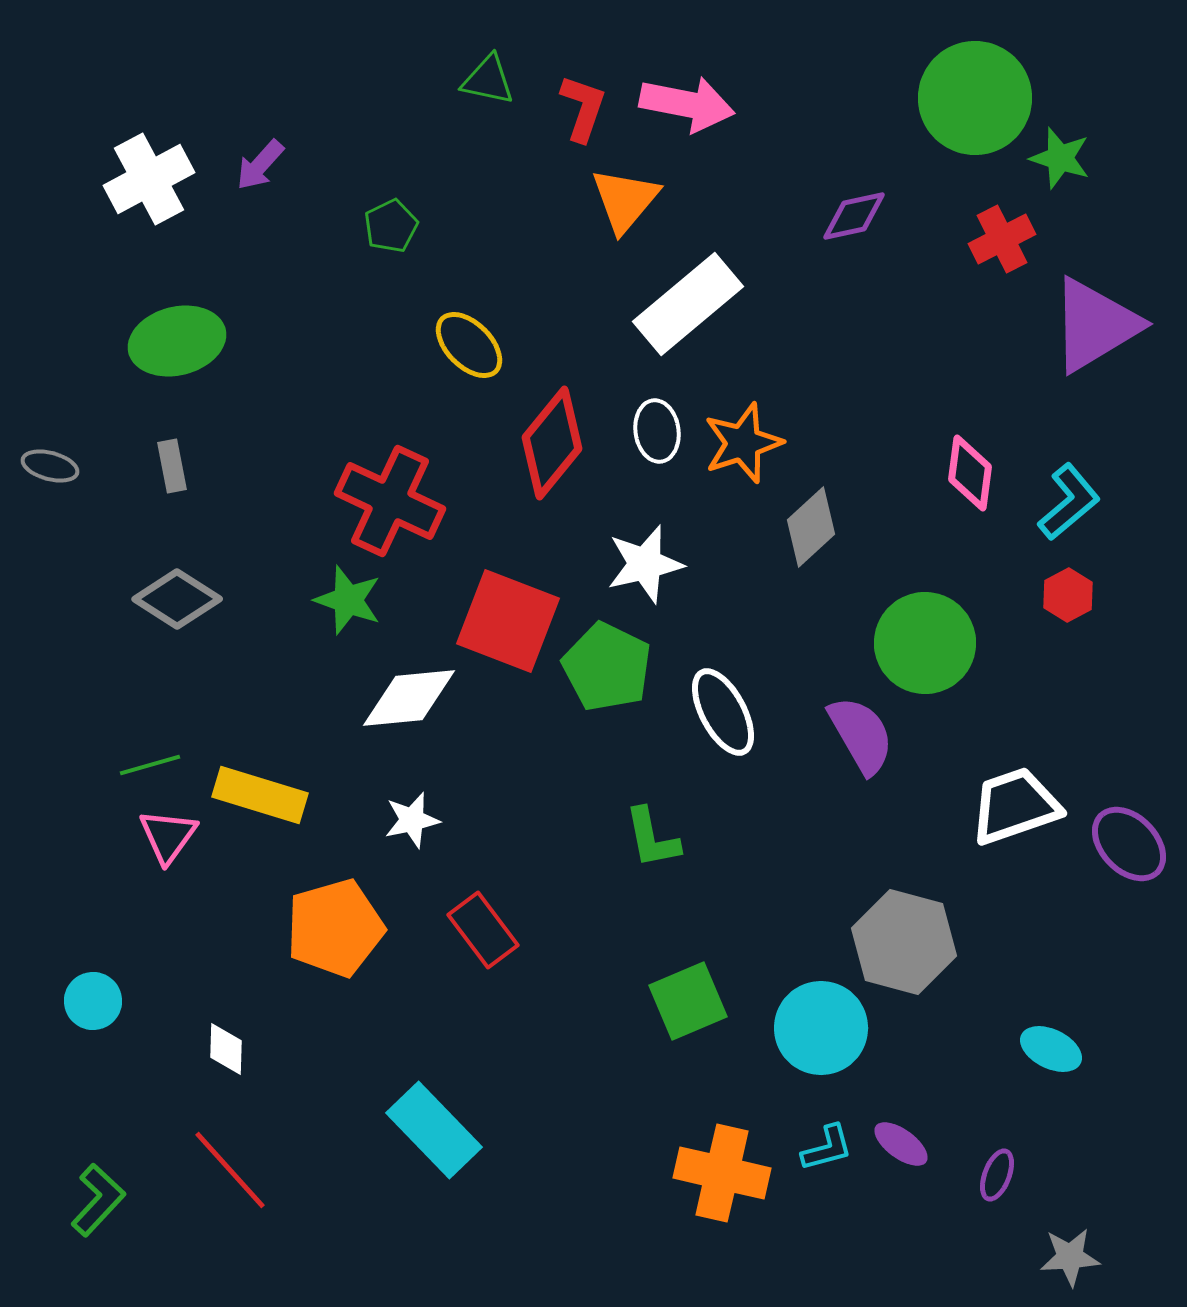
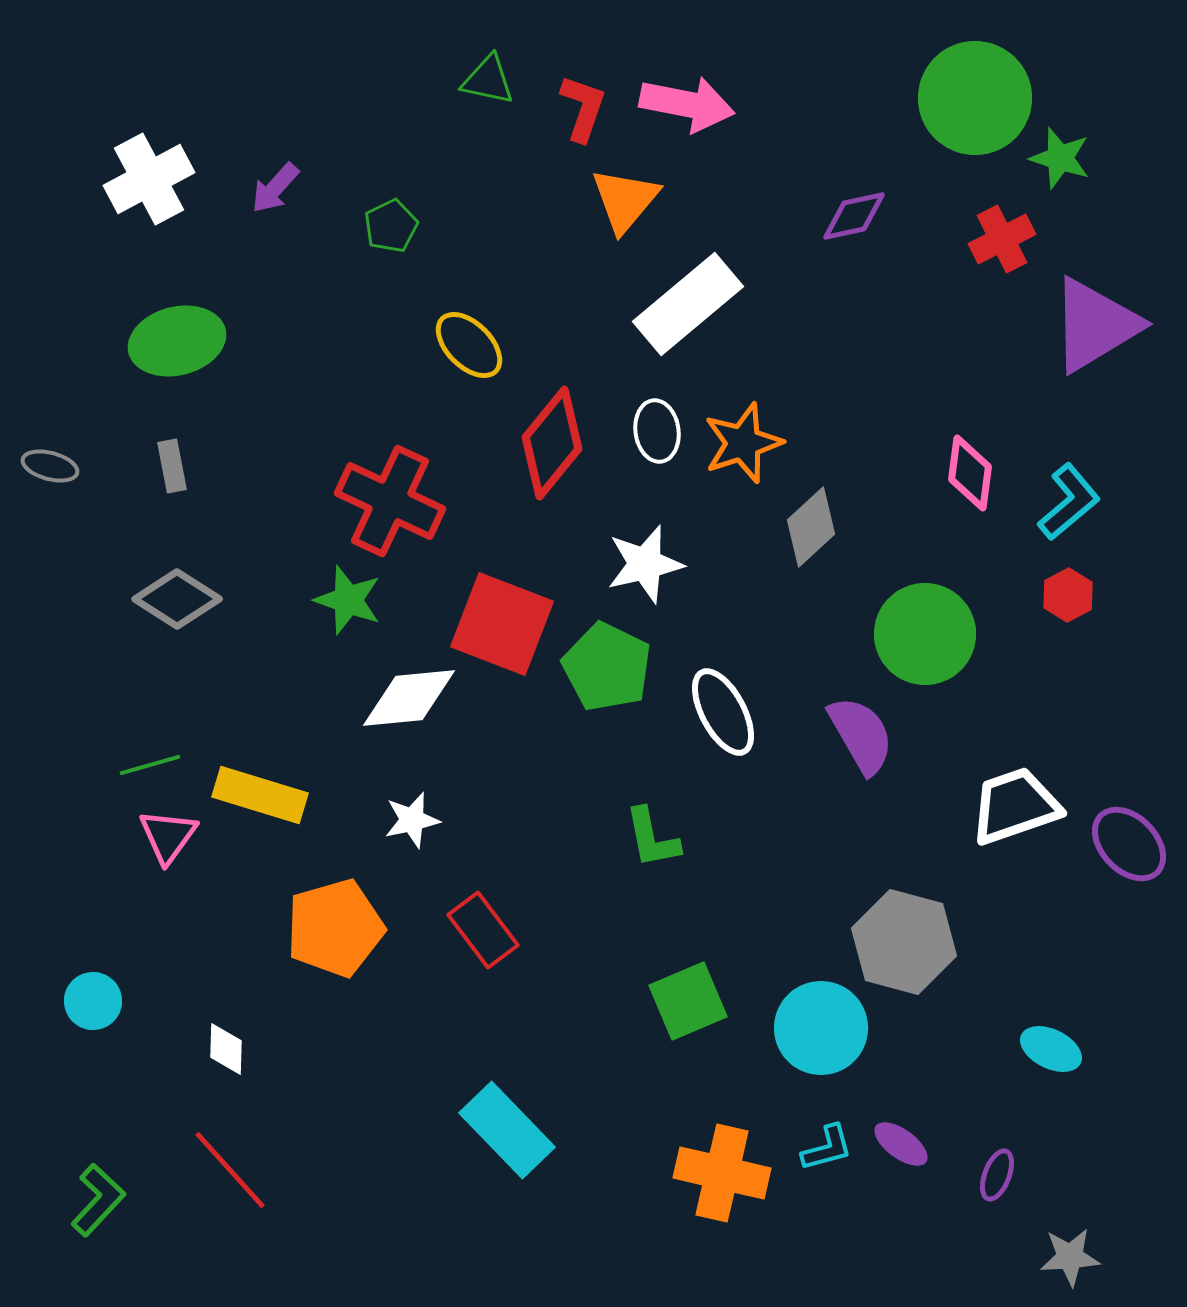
purple arrow at (260, 165): moved 15 px right, 23 px down
red square at (508, 621): moved 6 px left, 3 px down
green circle at (925, 643): moved 9 px up
cyan rectangle at (434, 1130): moved 73 px right
